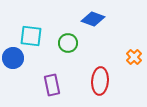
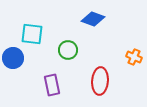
cyan square: moved 1 px right, 2 px up
green circle: moved 7 px down
orange cross: rotated 21 degrees counterclockwise
